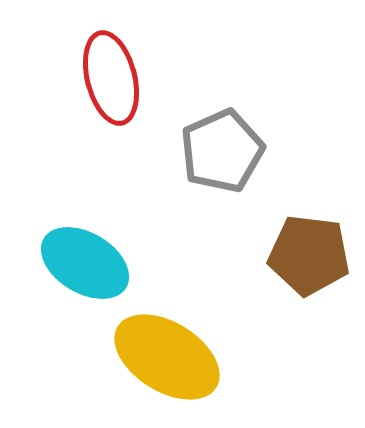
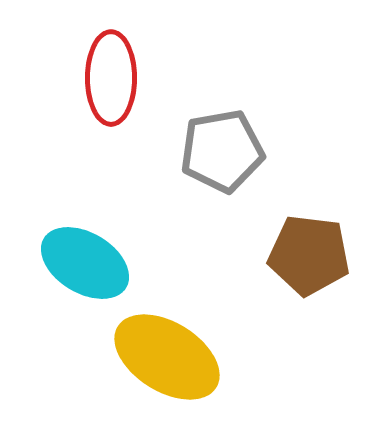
red ellipse: rotated 14 degrees clockwise
gray pentagon: rotated 14 degrees clockwise
